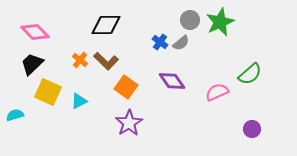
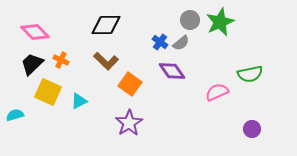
orange cross: moved 19 px left; rotated 14 degrees counterclockwise
green semicircle: rotated 30 degrees clockwise
purple diamond: moved 10 px up
orange square: moved 4 px right, 3 px up
